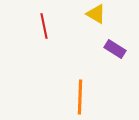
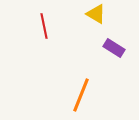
purple rectangle: moved 1 px left, 1 px up
orange line: moved 1 px right, 2 px up; rotated 20 degrees clockwise
